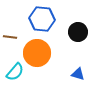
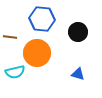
cyan semicircle: rotated 36 degrees clockwise
